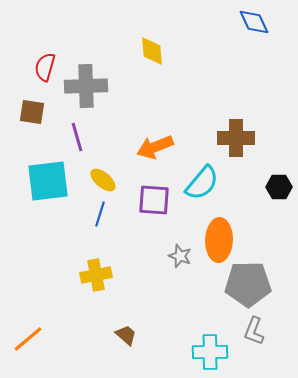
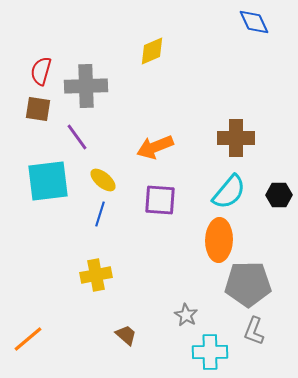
yellow diamond: rotated 72 degrees clockwise
red semicircle: moved 4 px left, 4 px down
brown square: moved 6 px right, 3 px up
purple line: rotated 20 degrees counterclockwise
cyan semicircle: moved 27 px right, 9 px down
black hexagon: moved 8 px down
purple square: moved 6 px right
gray star: moved 6 px right, 59 px down; rotated 10 degrees clockwise
